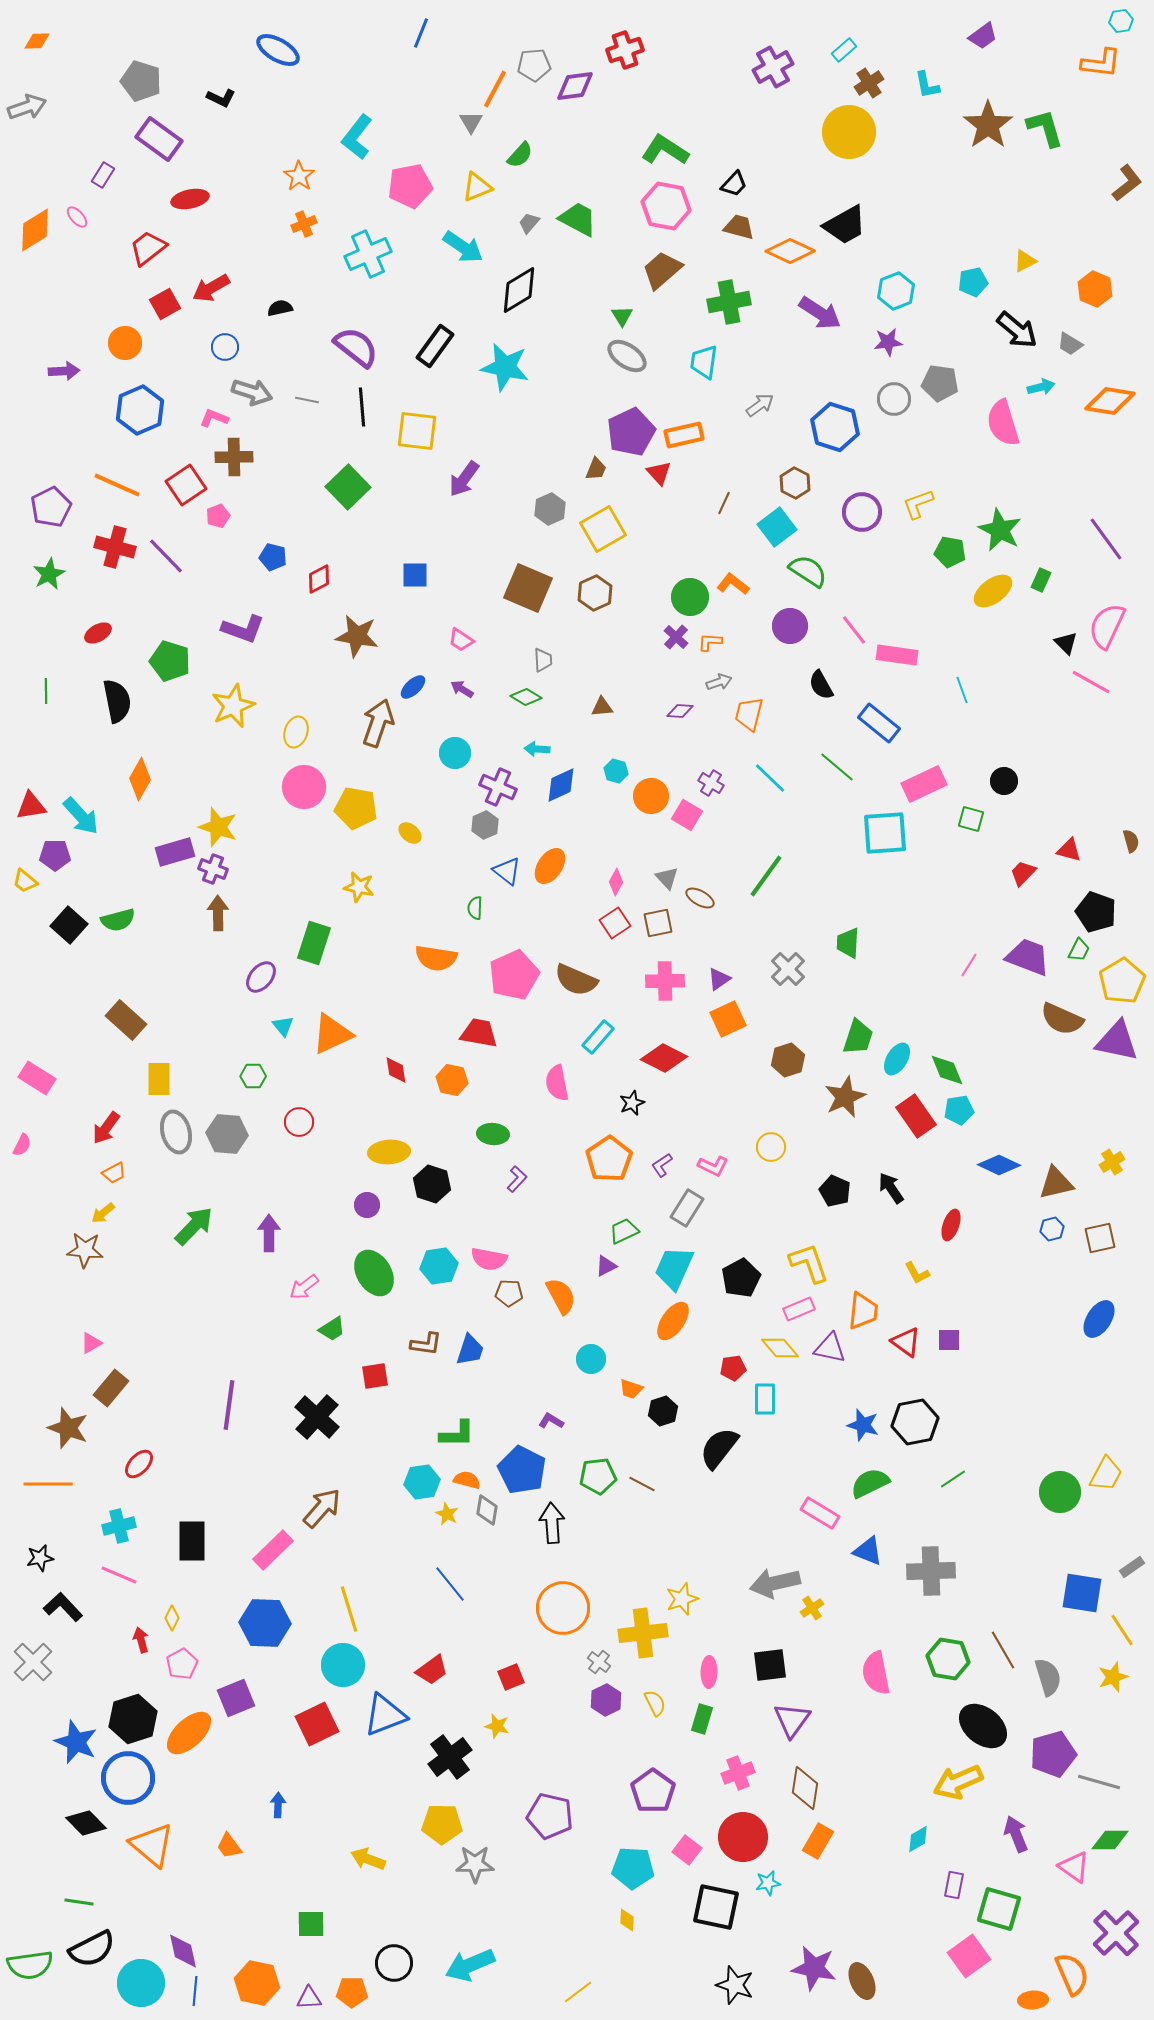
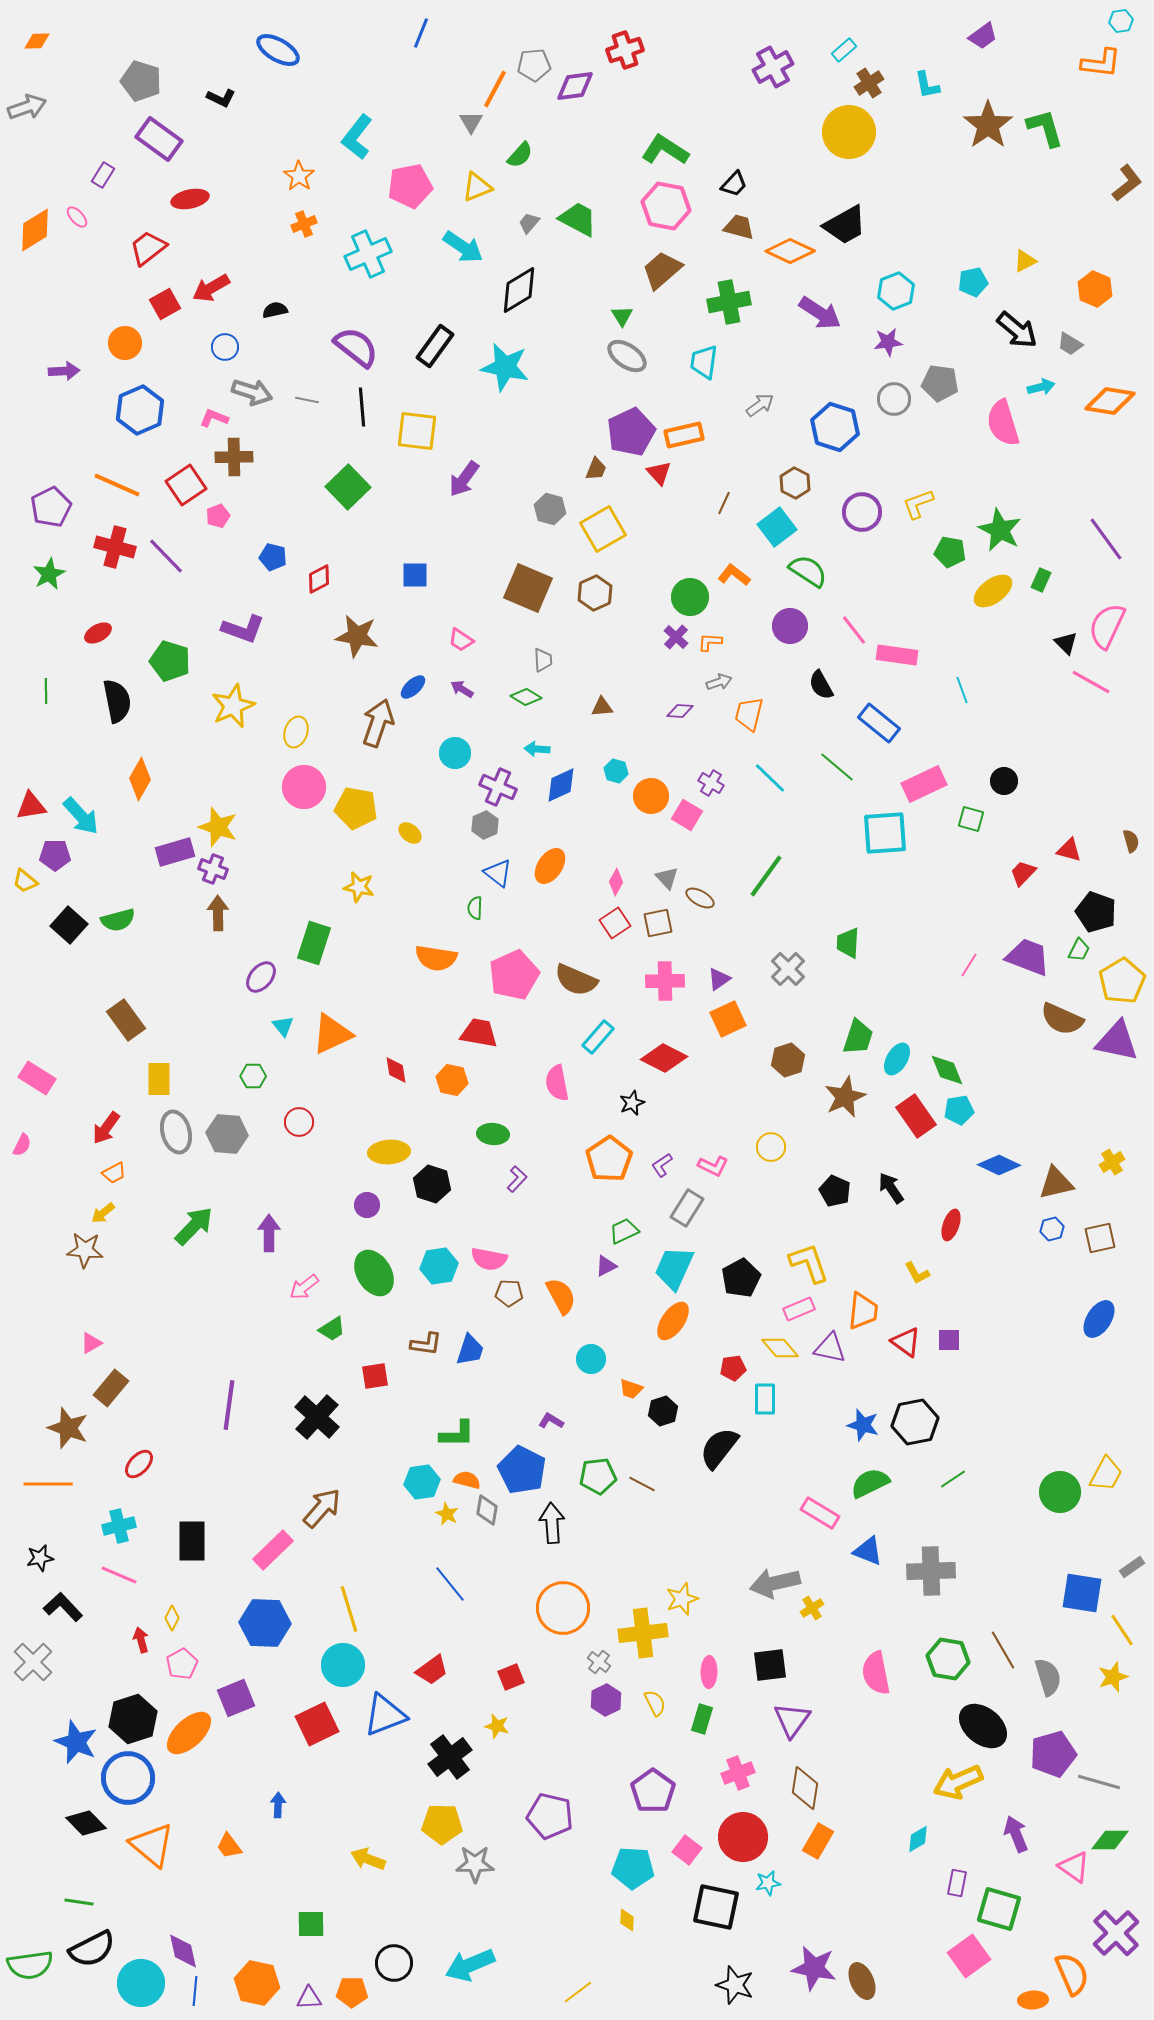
black semicircle at (280, 308): moved 5 px left, 2 px down
gray hexagon at (550, 509): rotated 20 degrees counterclockwise
orange L-shape at (733, 584): moved 1 px right, 9 px up
blue triangle at (507, 871): moved 9 px left, 2 px down
brown rectangle at (126, 1020): rotated 12 degrees clockwise
purple rectangle at (954, 1885): moved 3 px right, 2 px up
